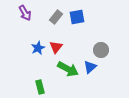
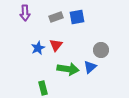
purple arrow: rotated 28 degrees clockwise
gray rectangle: rotated 32 degrees clockwise
red triangle: moved 2 px up
green arrow: rotated 20 degrees counterclockwise
green rectangle: moved 3 px right, 1 px down
